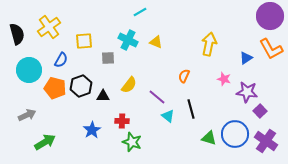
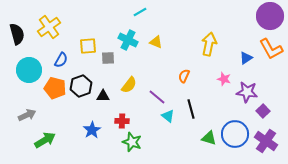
yellow square: moved 4 px right, 5 px down
purple square: moved 3 px right
green arrow: moved 2 px up
